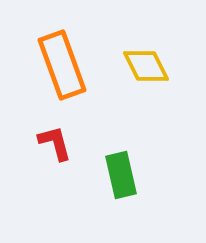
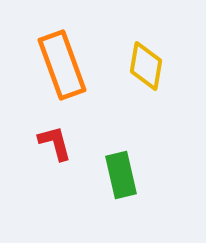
yellow diamond: rotated 36 degrees clockwise
